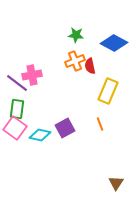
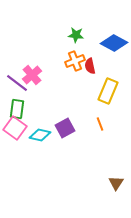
pink cross: rotated 30 degrees counterclockwise
